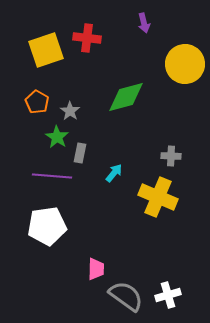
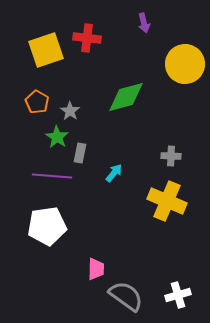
yellow cross: moved 9 px right, 4 px down
white cross: moved 10 px right
